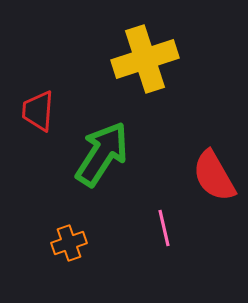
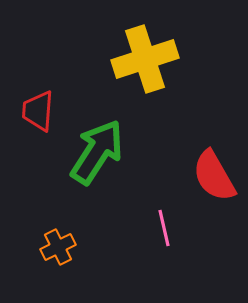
green arrow: moved 5 px left, 2 px up
orange cross: moved 11 px left, 4 px down; rotated 8 degrees counterclockwise
